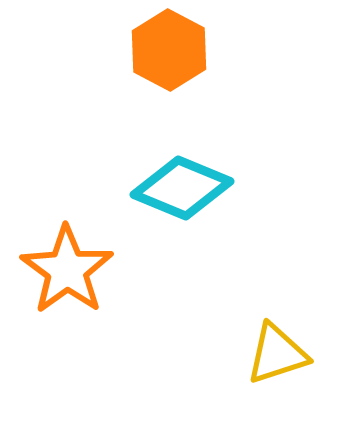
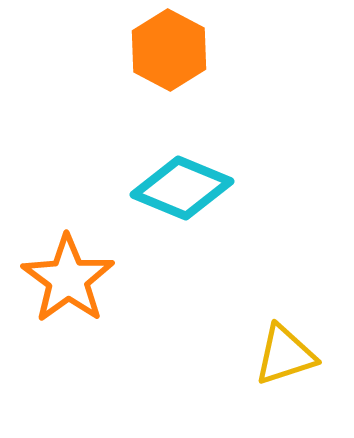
orange star: moved 1 px right, 9 px down
yellow triangle: moved 8 px right, 1 px down
